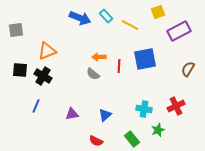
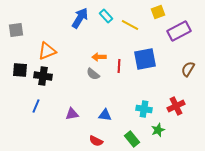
blue arrow: rotated 80 degrees counterclockwise
black cross: rotated 24 degrees counterclockwise
blue triangle: rotated 48 degrees clockwise
